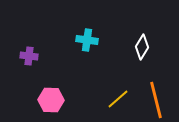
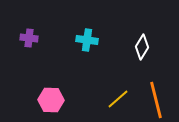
purple cross: moved 18 px up
